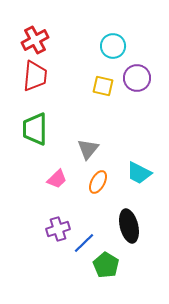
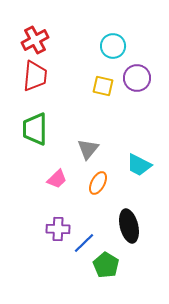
cyan trapezoid: moved 8 px up
orange ellipse: moved 1 px down
purple cross: rotated 20 degrees clockwise
